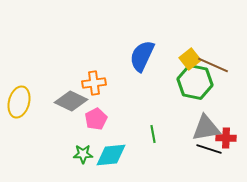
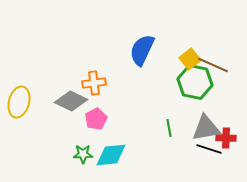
blue semicircle: moved 6 px up
green line: moved 16 px right, 6 px up
